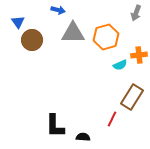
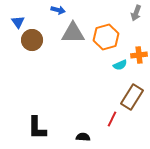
black L-shape: moved 18 px left, 2 px down
